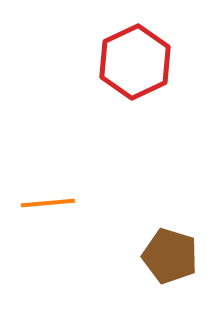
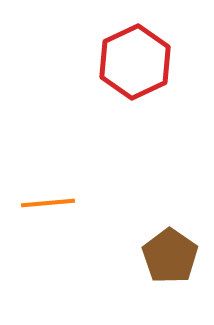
brown pentagon: rotated 18 degrees clockwise
